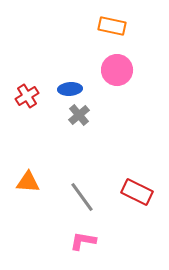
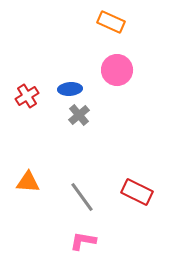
orange rectangle: moved 1 px left, 4 px up; rotated 12 degrees clockwise
